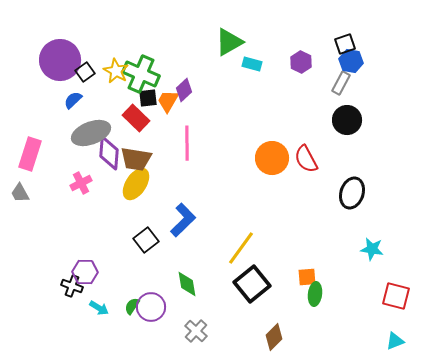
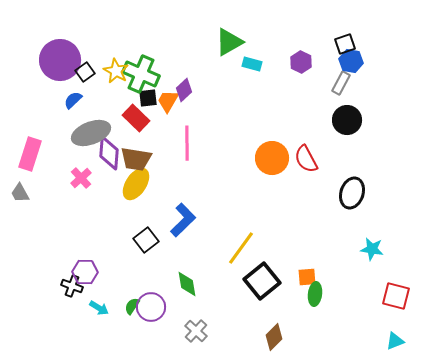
pink cross at (81, 183): moved 5 px up; rotated 15 degrees counterclockwise
black square at (252, 284): moved 10 px right, 3 px up
